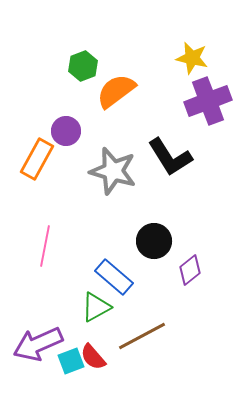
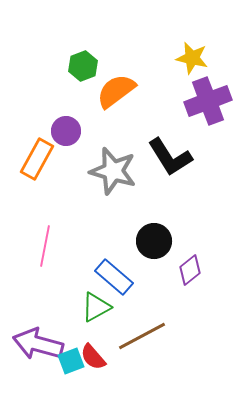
purple arrow: rotated 39 degrees clockwise
